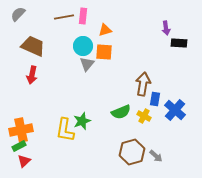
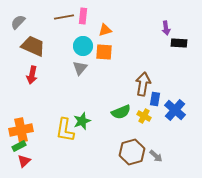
gray semicircle: moved 8 px down
gray triangle: moved 7 px left, 4 px down
